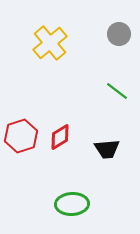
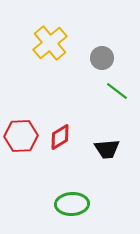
gray circle: moved 17 px left, 24 px down
red hexagon: rotated 16 degrees clockwise
